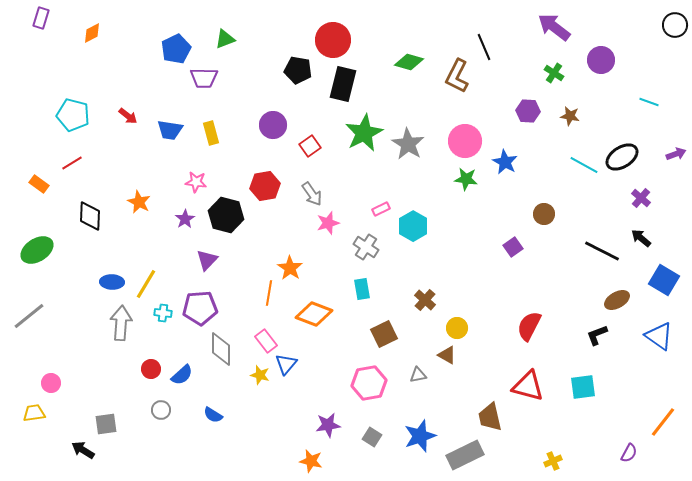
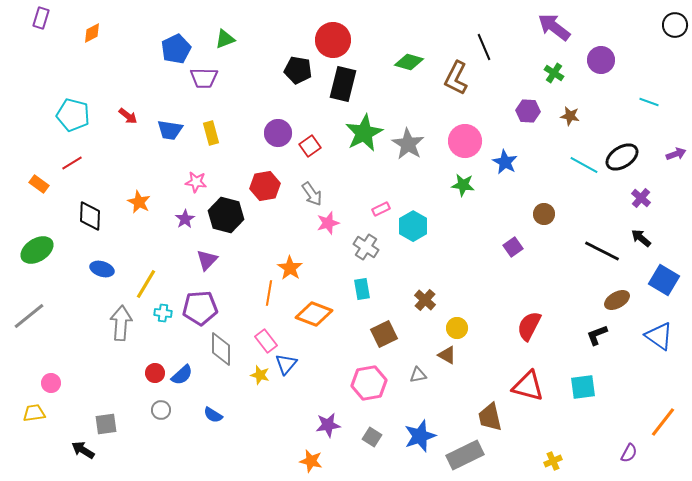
brown L-shape at (457, 76): moved 1 px left, 2 px down
purple circle at (273, 125): moved 5 px right, 8 px down
green star at (466, 179): moved 3 px left, 6 px down
blue ellipse at (112, 282): moved 10 px left, 13 px up; rotated 15 degrees clockwise
red circle at (151, 369): moved 4 px right, 4 px down
